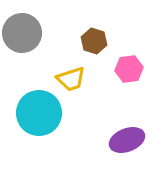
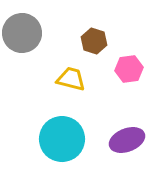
yellow trapezoid: rotated 148 degrees counterclockwise
cyan circle: moved 23 px right, 26 px down
